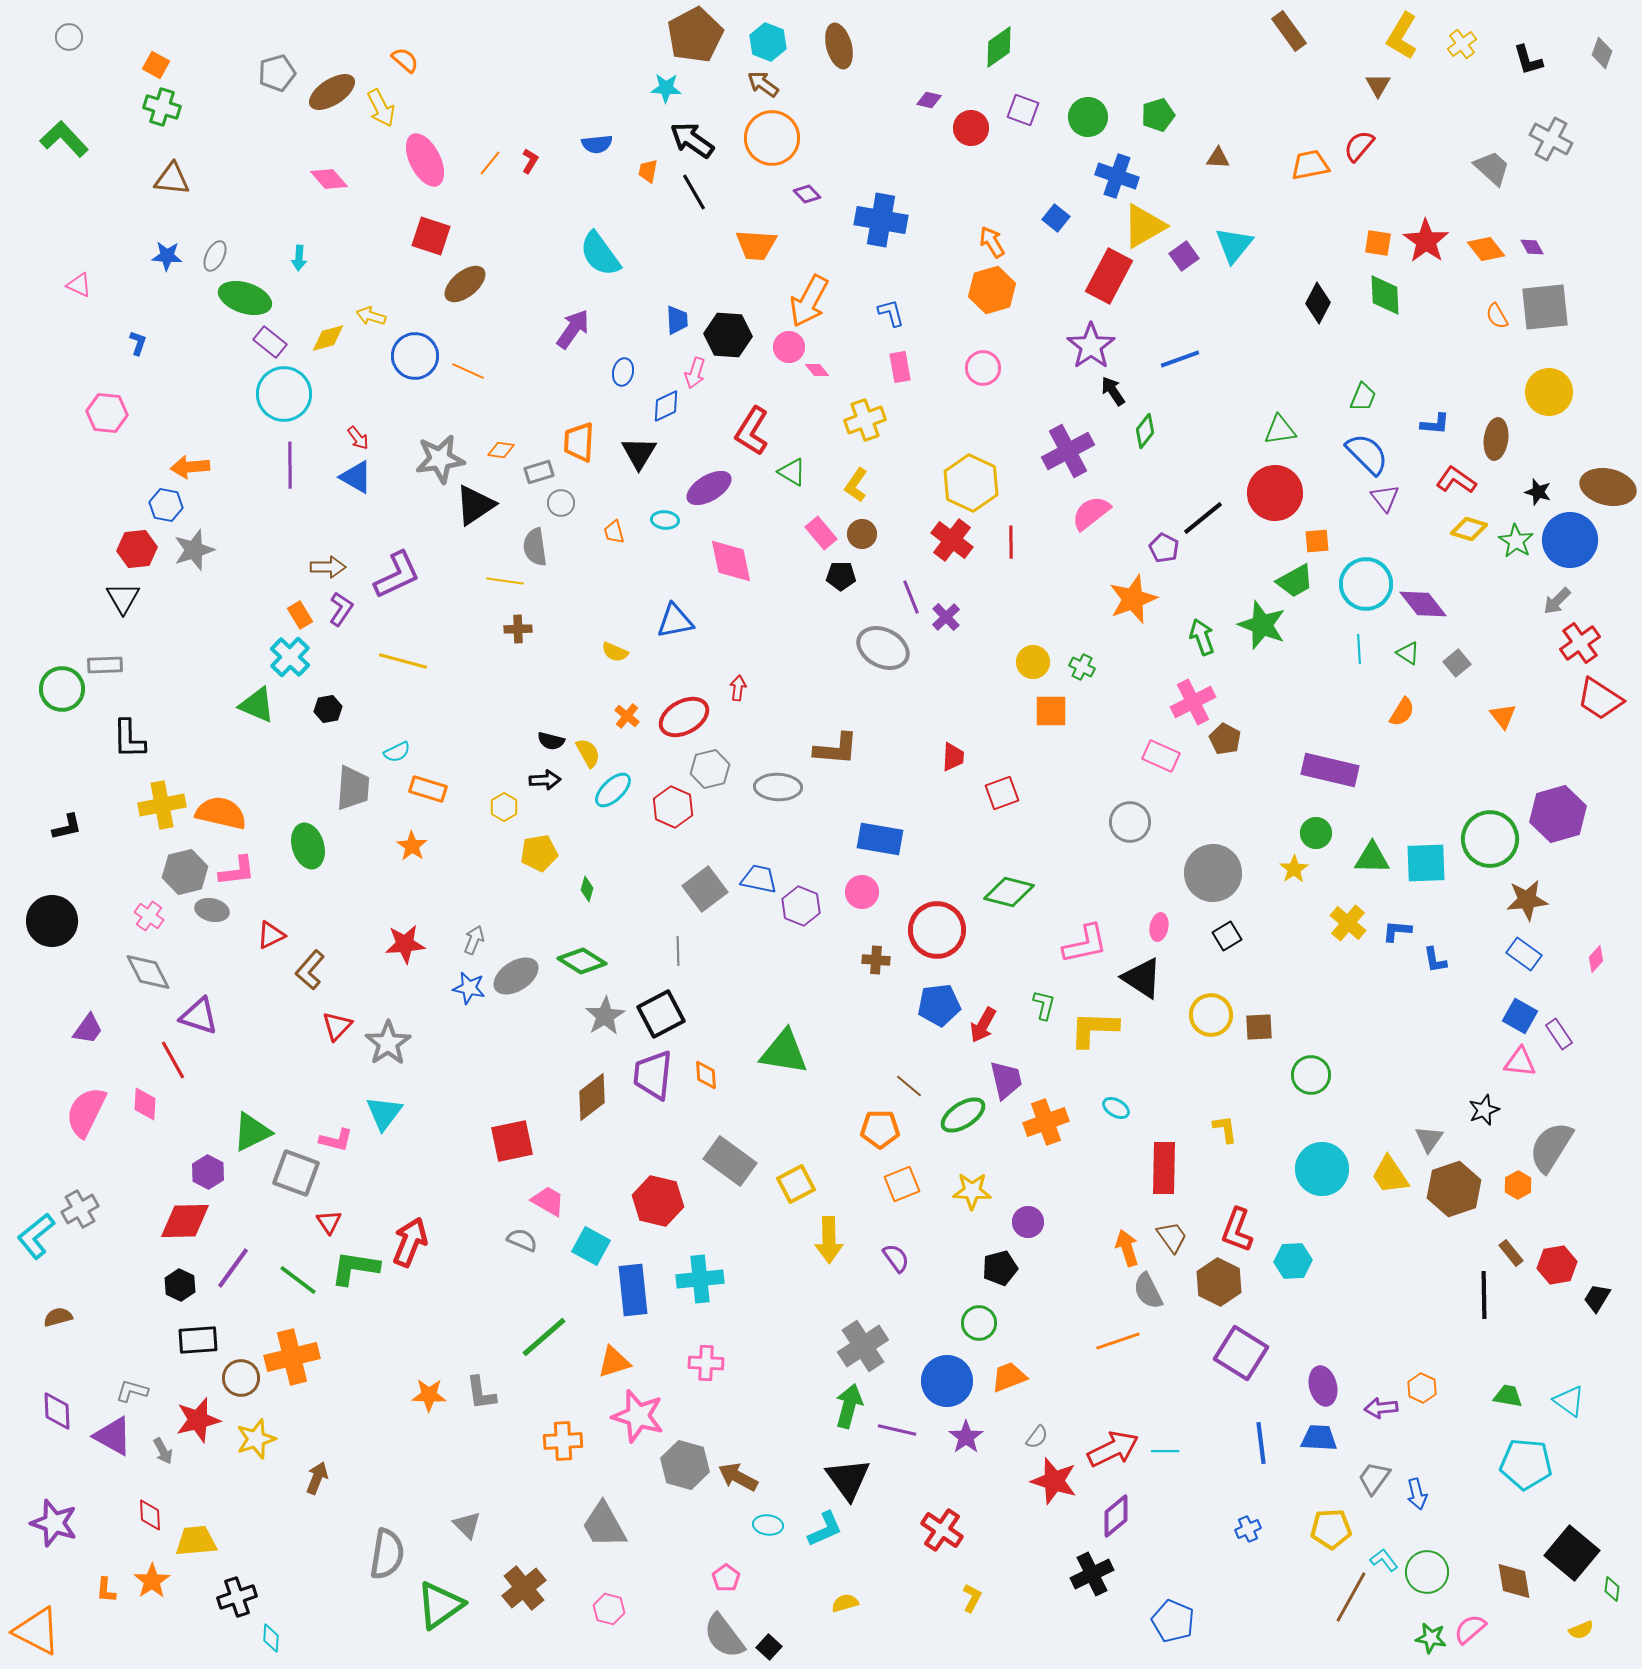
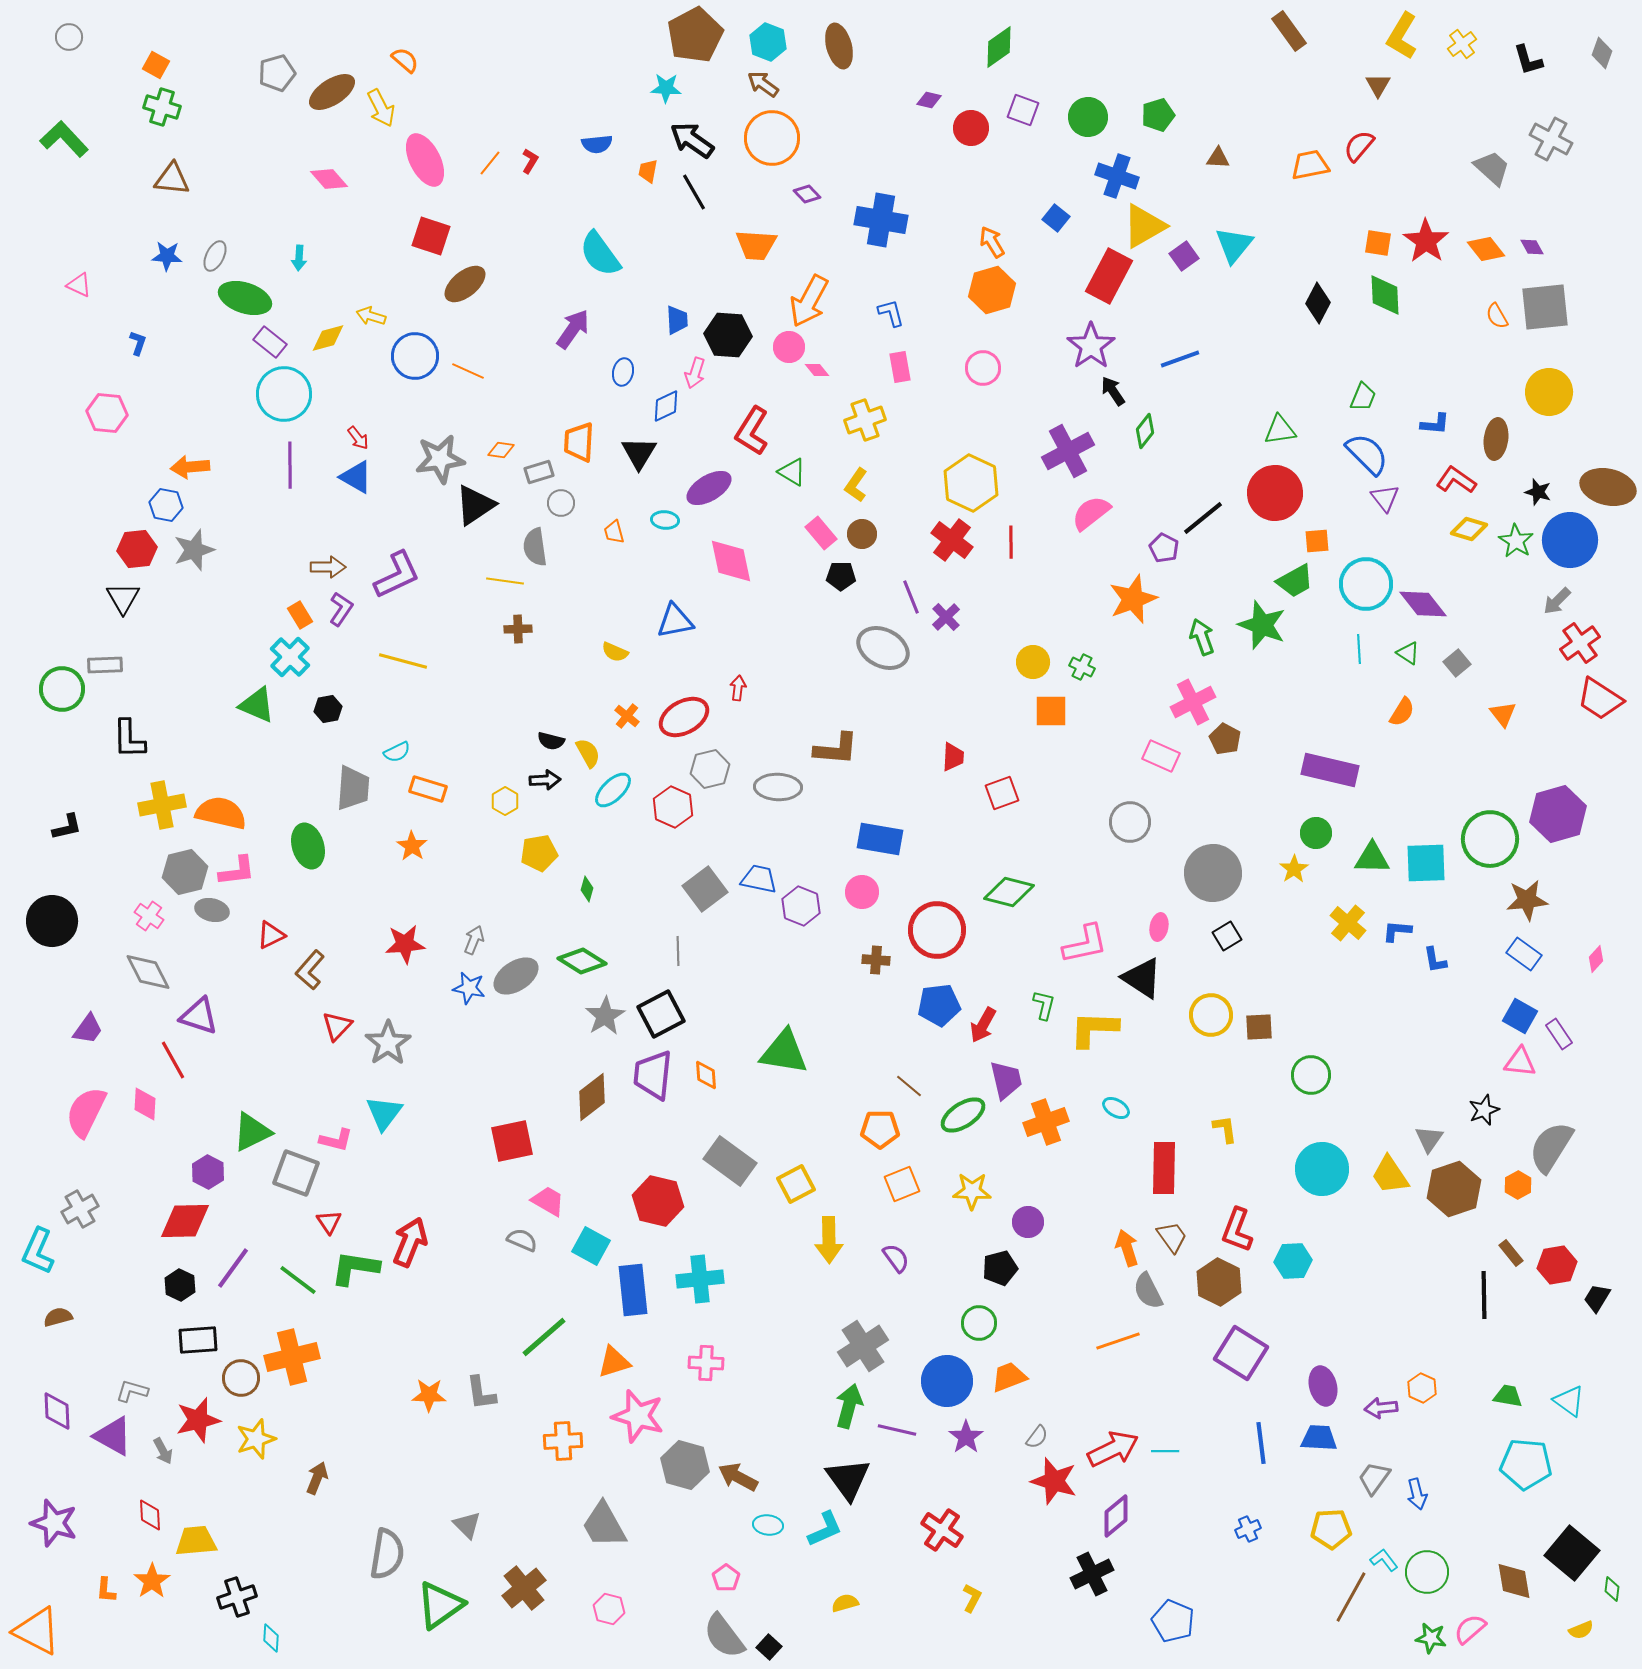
orange triangle at (1503, 716): moved 2 px up
yellow hexagon at (504, 807): moved 1 px right, 6 px up
cyan L-shape at (36, 1236): moved 2 px right, 15 px down; rotated 27 degrees counterclockwise
